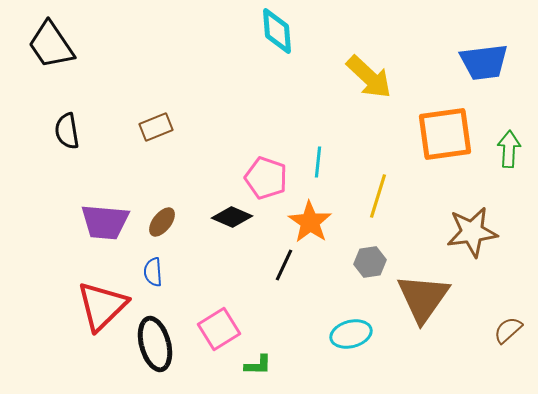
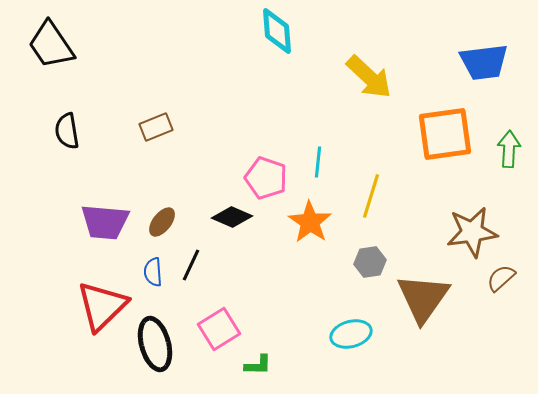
yellow line: moved 7 px left
black line: moved 93 px left
brown semicircle: moved 7 px left, 52 px up
